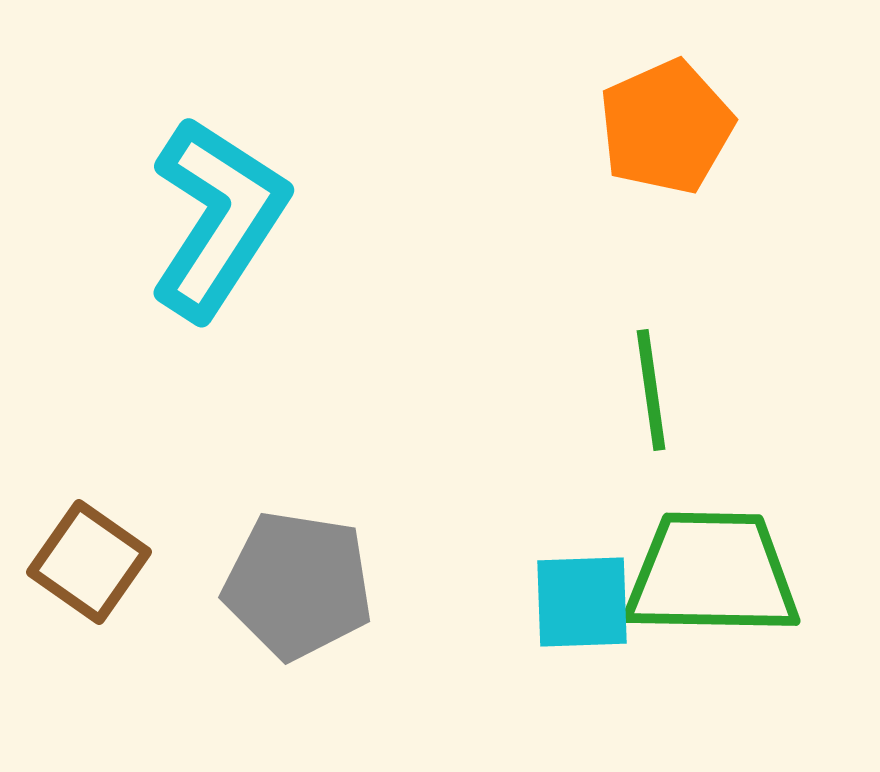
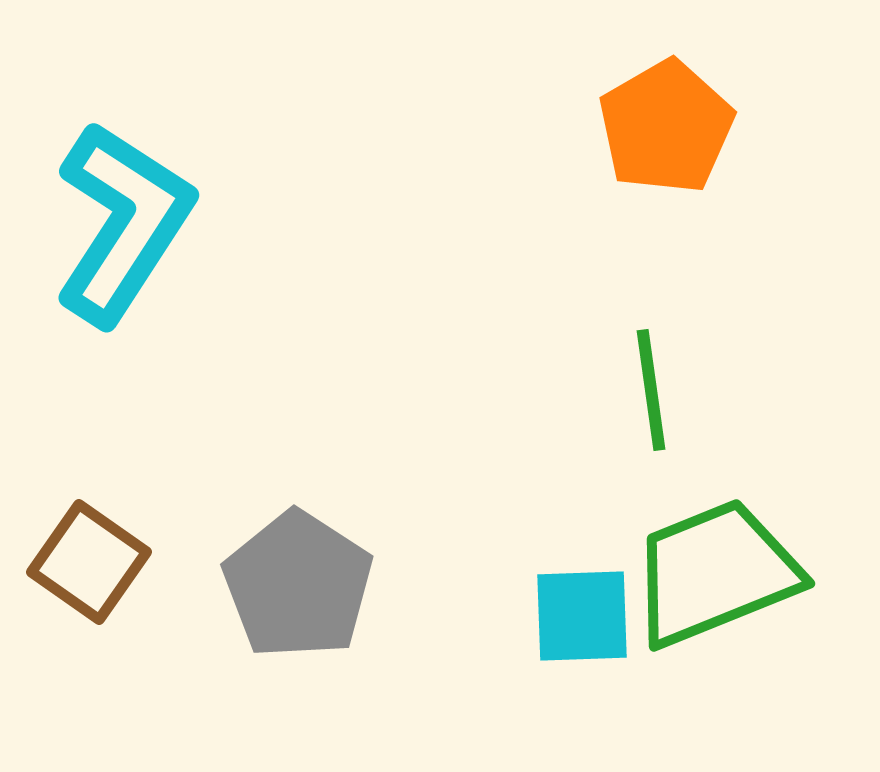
orange pentagon: rotated 6 degrees counterclockwise
cyan L-shape: moved 95 px left, 5 px down
green trapezoid: moved 3 px right, 1 px up; rotated 23 degrees counterclockwise
gray pentagon: rotated 24 degrees clockwise
cyan square: moved 14 px down
